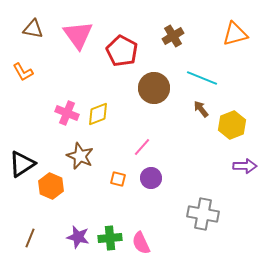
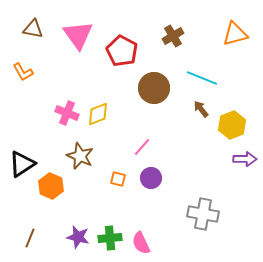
purple arrow: moved 7 px up
